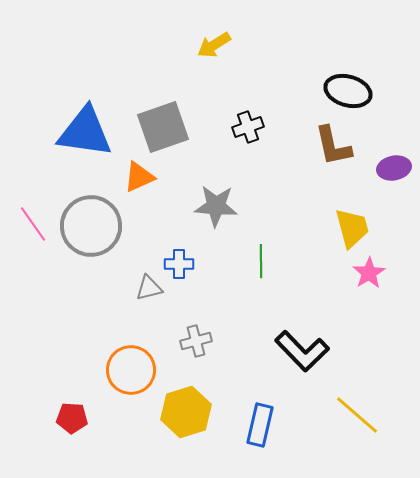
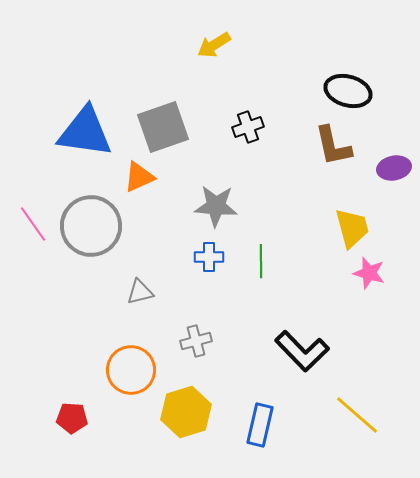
blue cross: moved 30 px right, 7 px up
pink star: rotated 24 degrees counterclockwise
gray triangle: moved 9 px left, 4 px down
